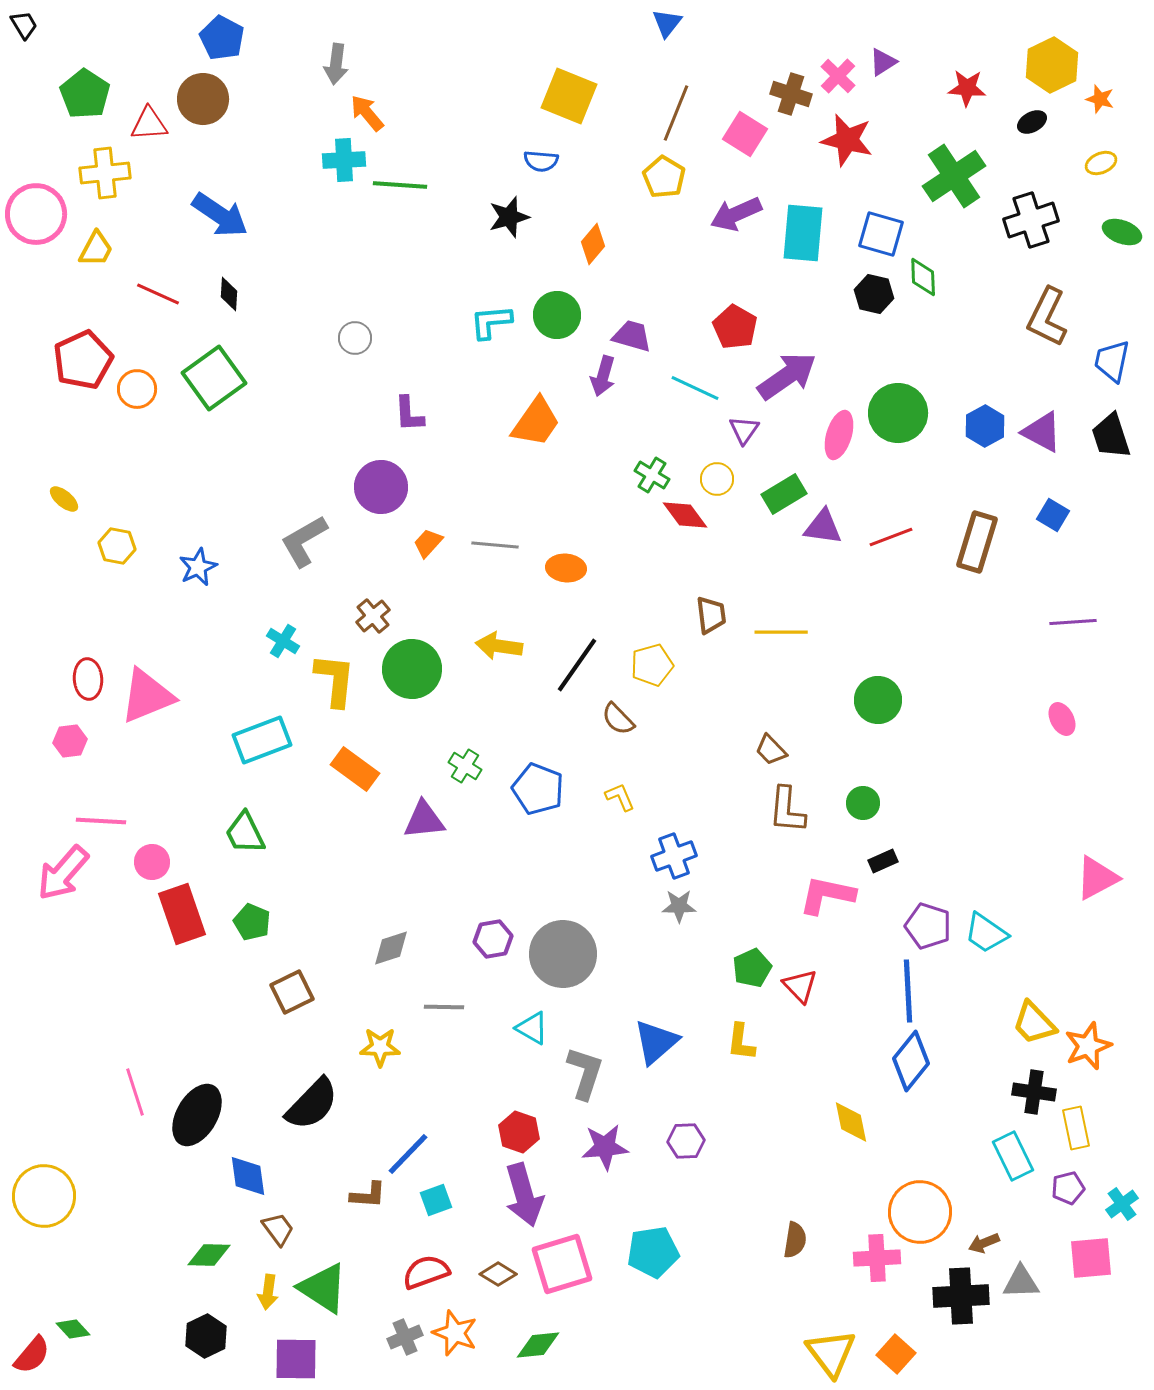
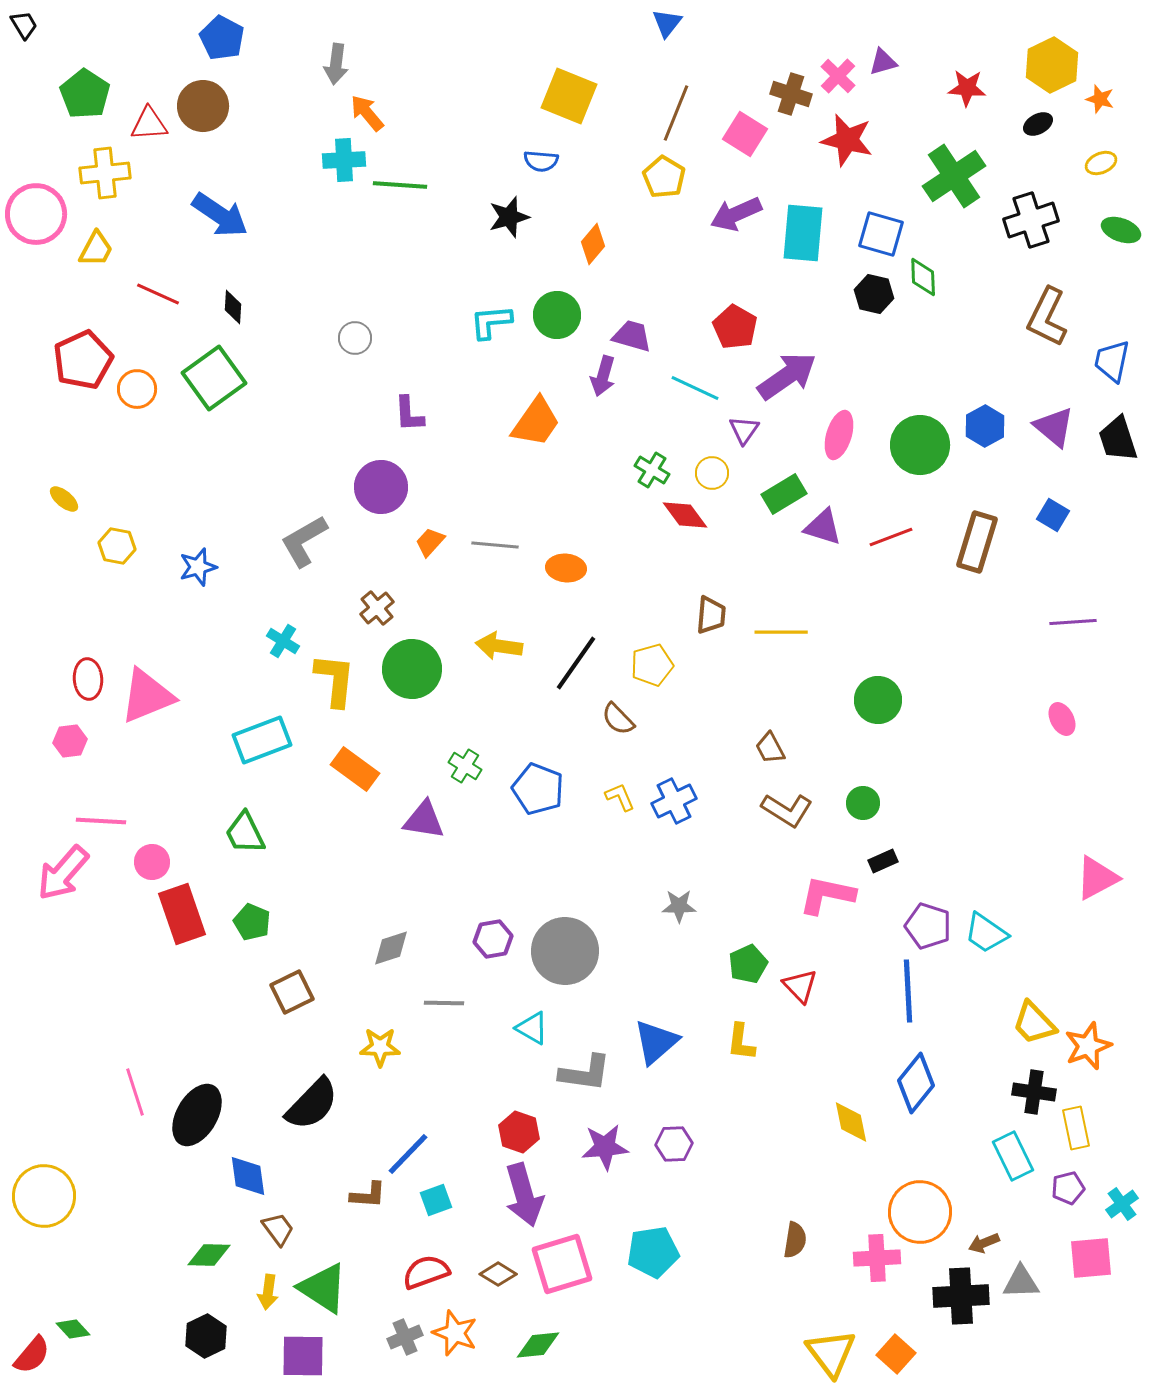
purple triangle at (883, 62): rotated 16 degrees clockwise
brown circle at (203, 99): moved 7 px down
black ellipse at (1032, 122): moved 6 px right, 2 px down
green ellipse at (1122, 232): moved 1 px left, 2 px up
black diamond at (229, 294): moved 4 px right, 13 px down
green circle at (898, 413): moved 22 px right, 32 px down
purple triangle at (1042, 432): moved 12 px right, 5 px up; rotated 12 degrees clockwise
black trapezoid at (1111, 436): moved 7 px right, 3 px down
green cross at (652, 475): moved 5 px up
yellow circle at (717, 479): moved 5 px left, 6 px up
purple triangle at (823, 527): rotated 9 degrees clockwise
orange trapezoid at (428, 543): moved 2 px right, 1 px up
blue star at (198, 567): rotated 9 degrees clockwise
brown trapezoid at (711, 615): rotated 12 degrees clockwise
brown cross at (373, 616): moved 4 px right, 8 px up
black line at (577, 665): moved 1 px left, 2 px up
brown trapezoid at (771, 750): moved 1 px left, 2 px up; rotated 16 degrees clockwise
brown L-shape at (787, 810): rotated 63 degrees counterclockwise
purple triangle at (424, 820): rotated 15 degrees clockwise
blue cross at (674, 856): moved 55 px up; rotated 6 degrees counterclockwise
gray circle at (563, 954): moved 2 px right, 3 px up
green pentagon at (752, 968): moved 4 px left, 4 px up
gray line at (444, 1007): moved 4 px up
blue diamond at (911, 1061): moved 5 px right, 22 px down
gray L-shape at (585, 1073): rotated 80 degrees clockwise
purple hexagon at (686, 1141): moved 12 px left, 3 px down
purple square at (296, 1359): moved 7 px right, 3 px up
